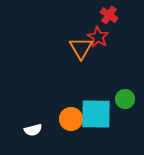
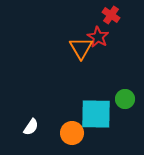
red cross: moved 2 px right
orange circle: moved 1 px right, 14 px down
white semicircle: moved 2 px left, 3 px up; rotated 42 degrees counterclockwise
